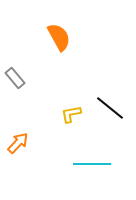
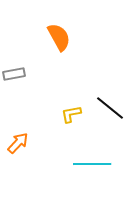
gray rectangle: moved 1 px left, 4 px up; rotated 60 degrees counterclockwise
